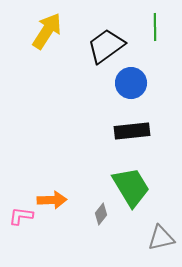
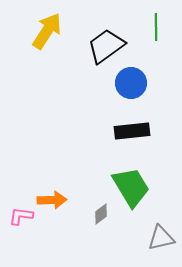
green line: moved 1 px right
gray diamond: rotated 15 degrees clockwise
